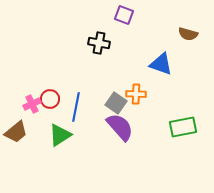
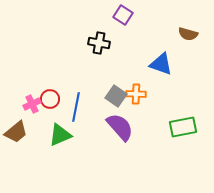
purple square: moved 1 px left; rotated 12 degrees clockwise
gray square: moved 7 px up
green triangle: rotated 10 degrees clockwise
